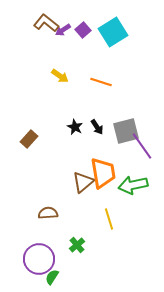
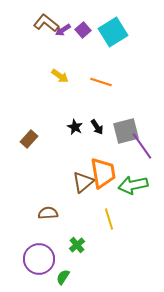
green semicircle: moved 11 px right
